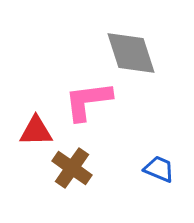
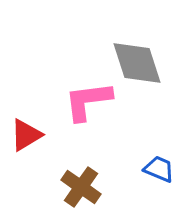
gray diamond: moved 6 px right, 10 px down
red triangle: moved 10 px left, 4 px down; rotated 30 degrees counterclockwise
brown cross: moved 9 px right, 19 px down
